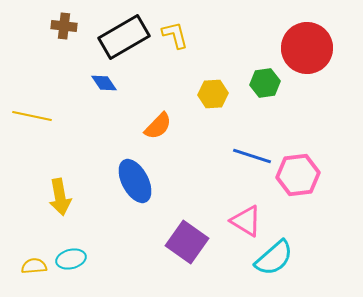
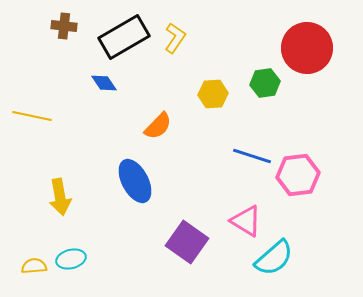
yellow L-shape: moved 3 px down; rotated 48 degrees clockwise
